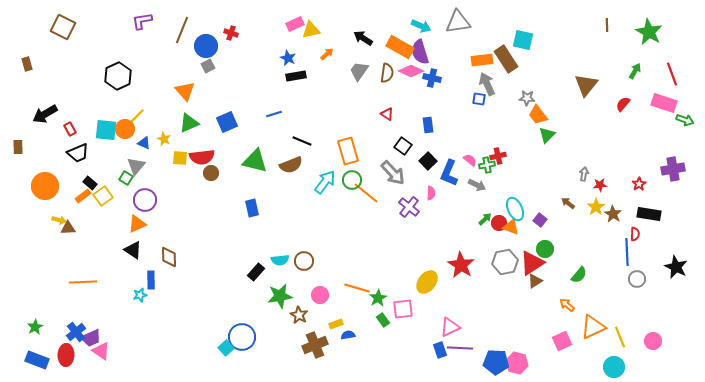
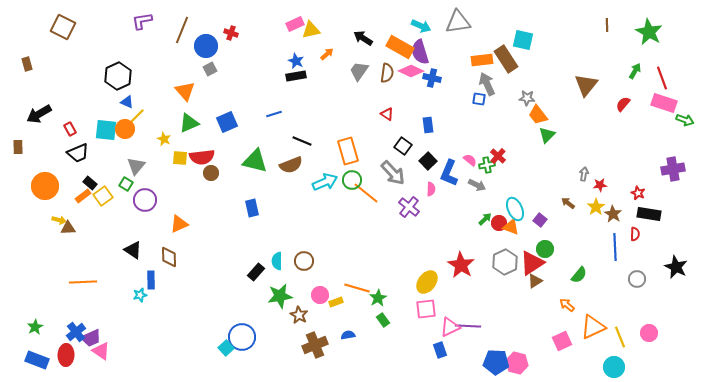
blue star at (288, 58): moved 8 px right, 3 px down
gray square at (208, 66): moved 2 px right, 3 px down
red line at (672, 74): moved 10 px left, 4 px down
black arrow at (45, 114): moved 6 px left
blue triangle at (144, 143): moved 17 px left, 41 px up
red cross at (498, 156): rotated 35 degrees counterclockwise
green square at (126, 178): moved 6 px down
cyan arrow at (325, 182): rotated 30 degrees clockwise
red star at (639, 184): moved 1 px left, 9 px down; rotated 16 degrees counterclockwise
pink semicircle at (431, 193): moved 4 px up
orange triangle at (137, 224): moved 42 px right
blue line at (627, 252): moved 12 px left, 5 px up
cyan semicircle at (280, 260): moved 3 px left, 1 px down; rotated 96 degrees clockwise
gray hexagon at (505, 262): rotated 15 degrees counterclockwise
pink square at (403, 309): moved 23 px right
yellow rectangle at (336, 324): moved 22 px up
pink circle at (653, 341): moved 4 px left, 8 px up
purple line at (460, 348): moved 8 px right, 22 px up
